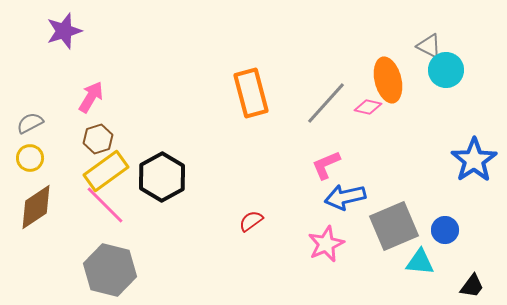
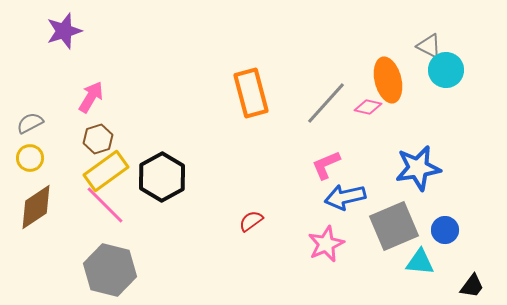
blue star: moved 56 px left, 8 px down; rotated 24 degrees clockwise
